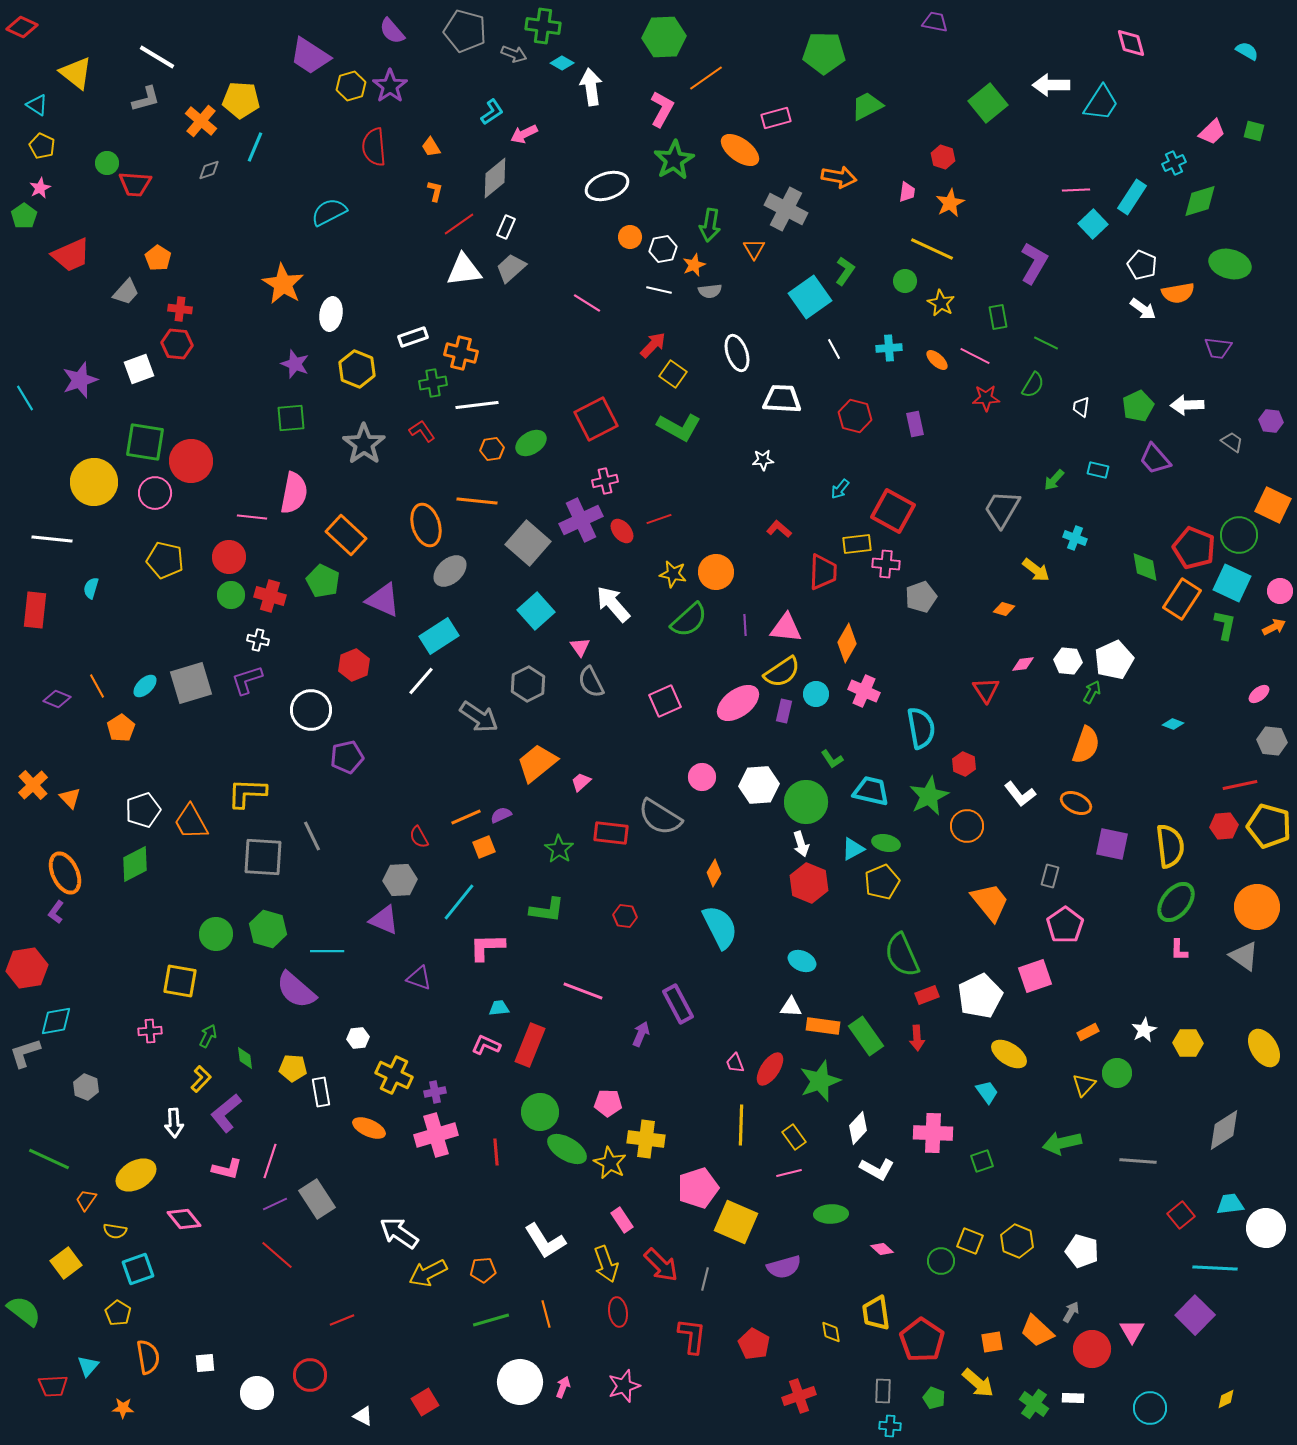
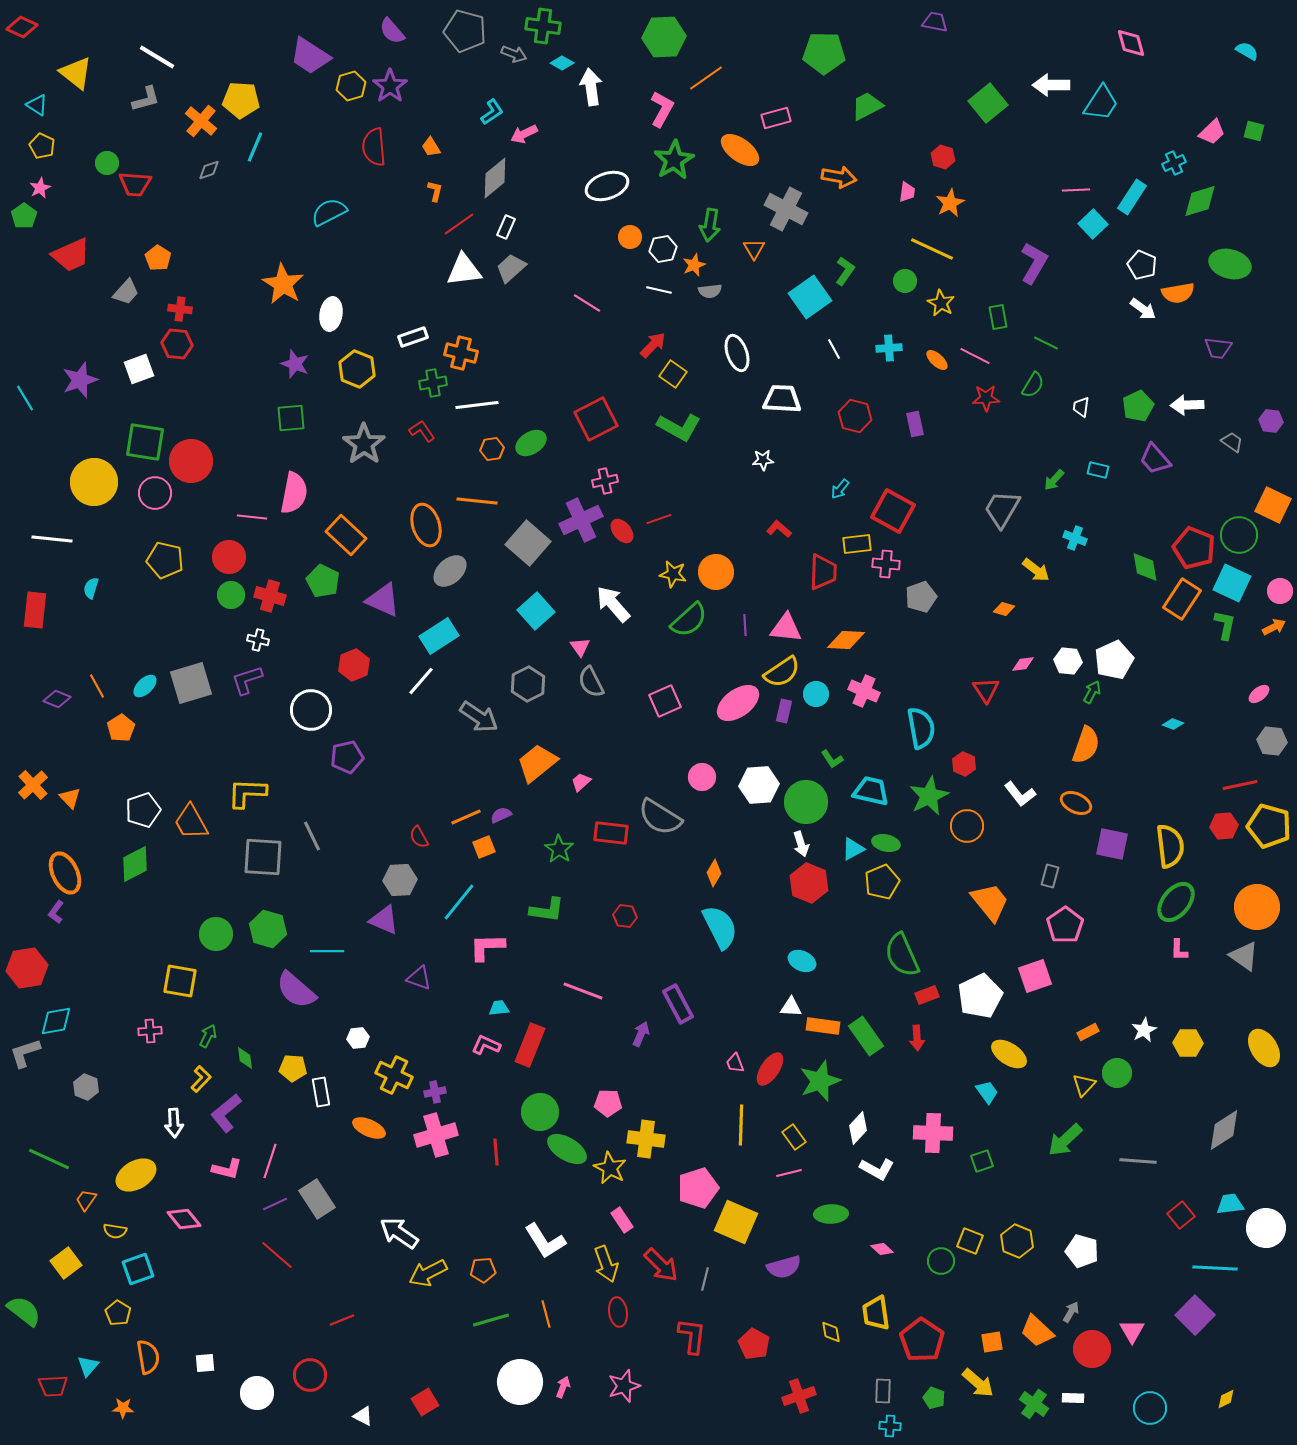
orange diamond at (847, 643): moved 1 px left, 3 px up; rotated 63 degrees clockwise
green arrow at (1062, 1143): moved 3 px right, 3 px up; rotated 30 degrees counterclockwise
yellow star at (610, 1163): moved 5 px down
